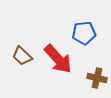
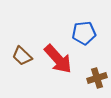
brown cross: rotated 30 degrees counterclockwise
